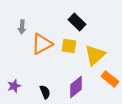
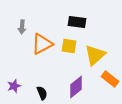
black rectangle: rotated 36 degrees counterclockwise
black semicircle: moved 3 px left, 1 px down
